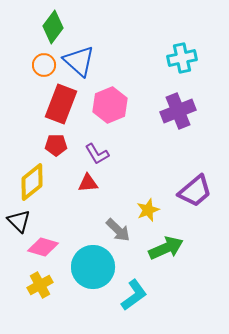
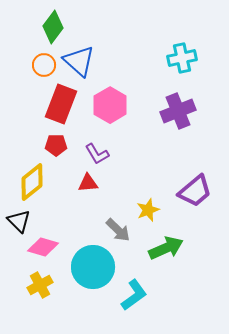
pink hexagon: rotated 8 degrees counterclockwise
